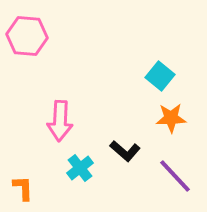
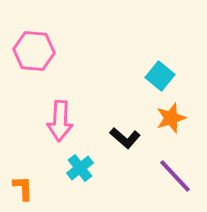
pink hexagon: moved 7 px right, 15 px down
orange star: rotated 16 degrees counterclockwise
black L-shape: moved 13 px up
